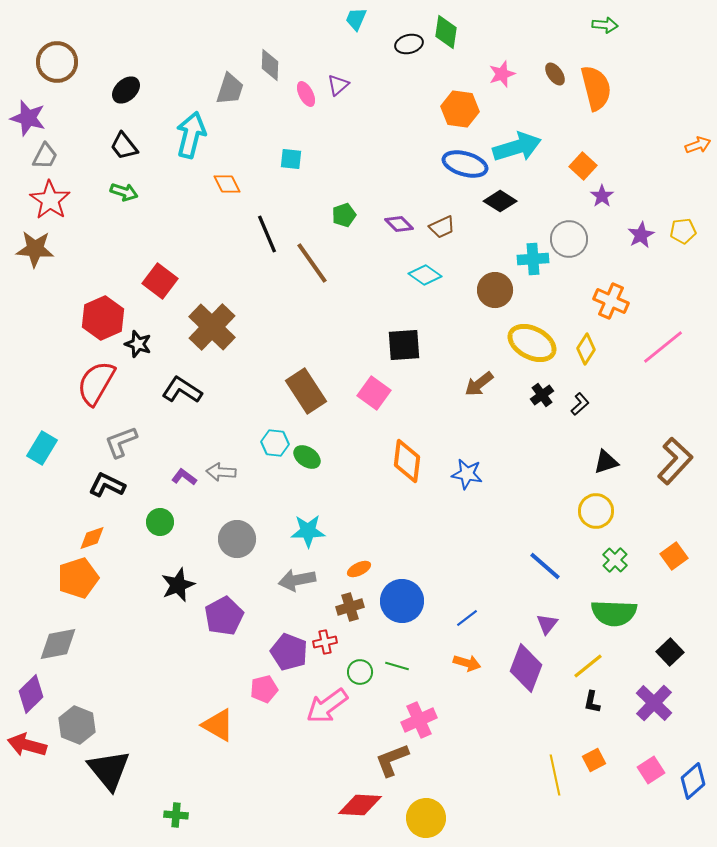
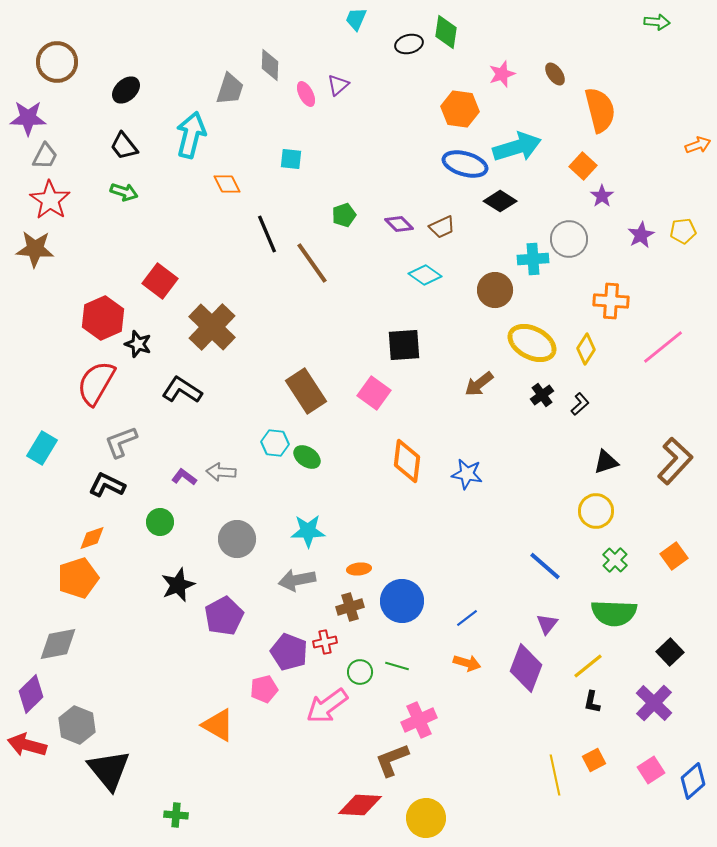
green arrow at (605, 25): moved 52 px right, 3 px up
orange semicircle at (596, 88): moved 4 px right, 22 px down
purple star at (28, 118): rotated 15 degrees counterclockwise
orange cross at (611, 301): rotated 20 degrees counterclockwise
orange ellipse at (359, 569): rotated 20 degrees clockwise
